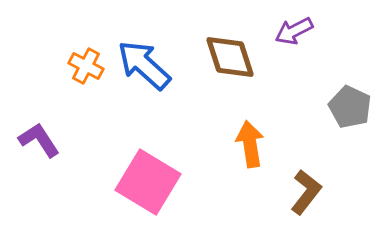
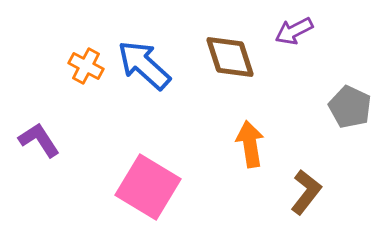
pink square: moved 5 px down
